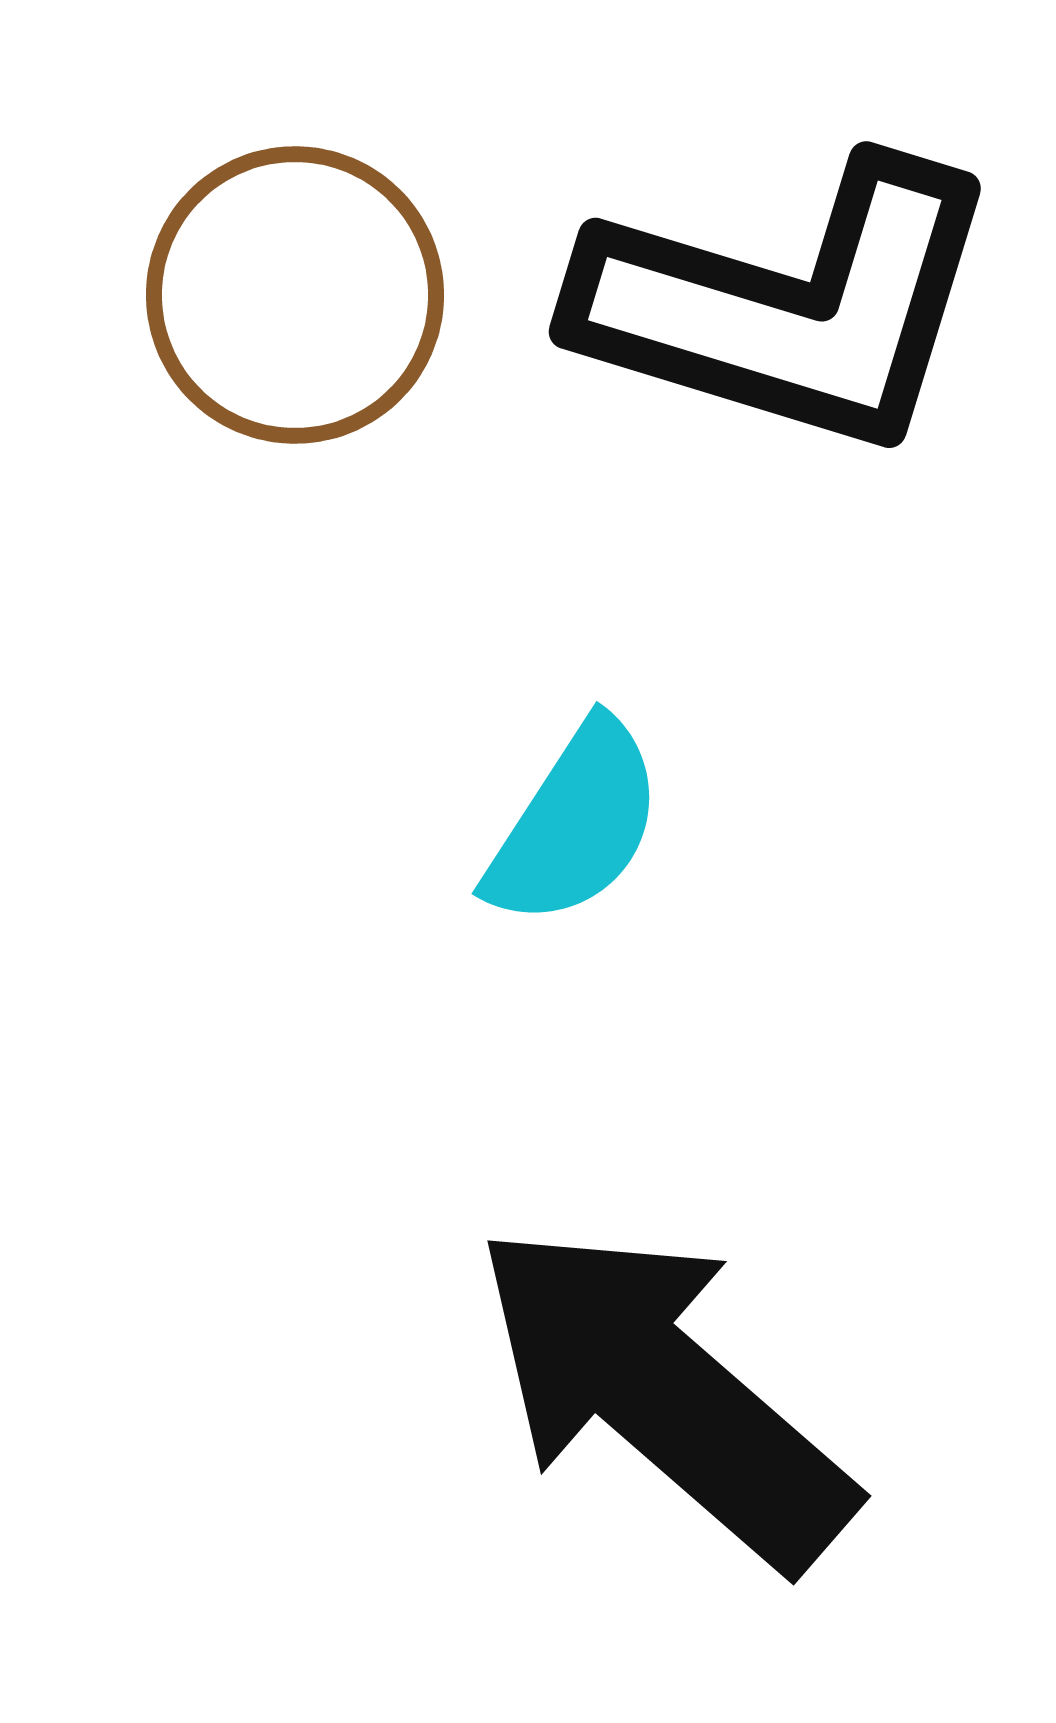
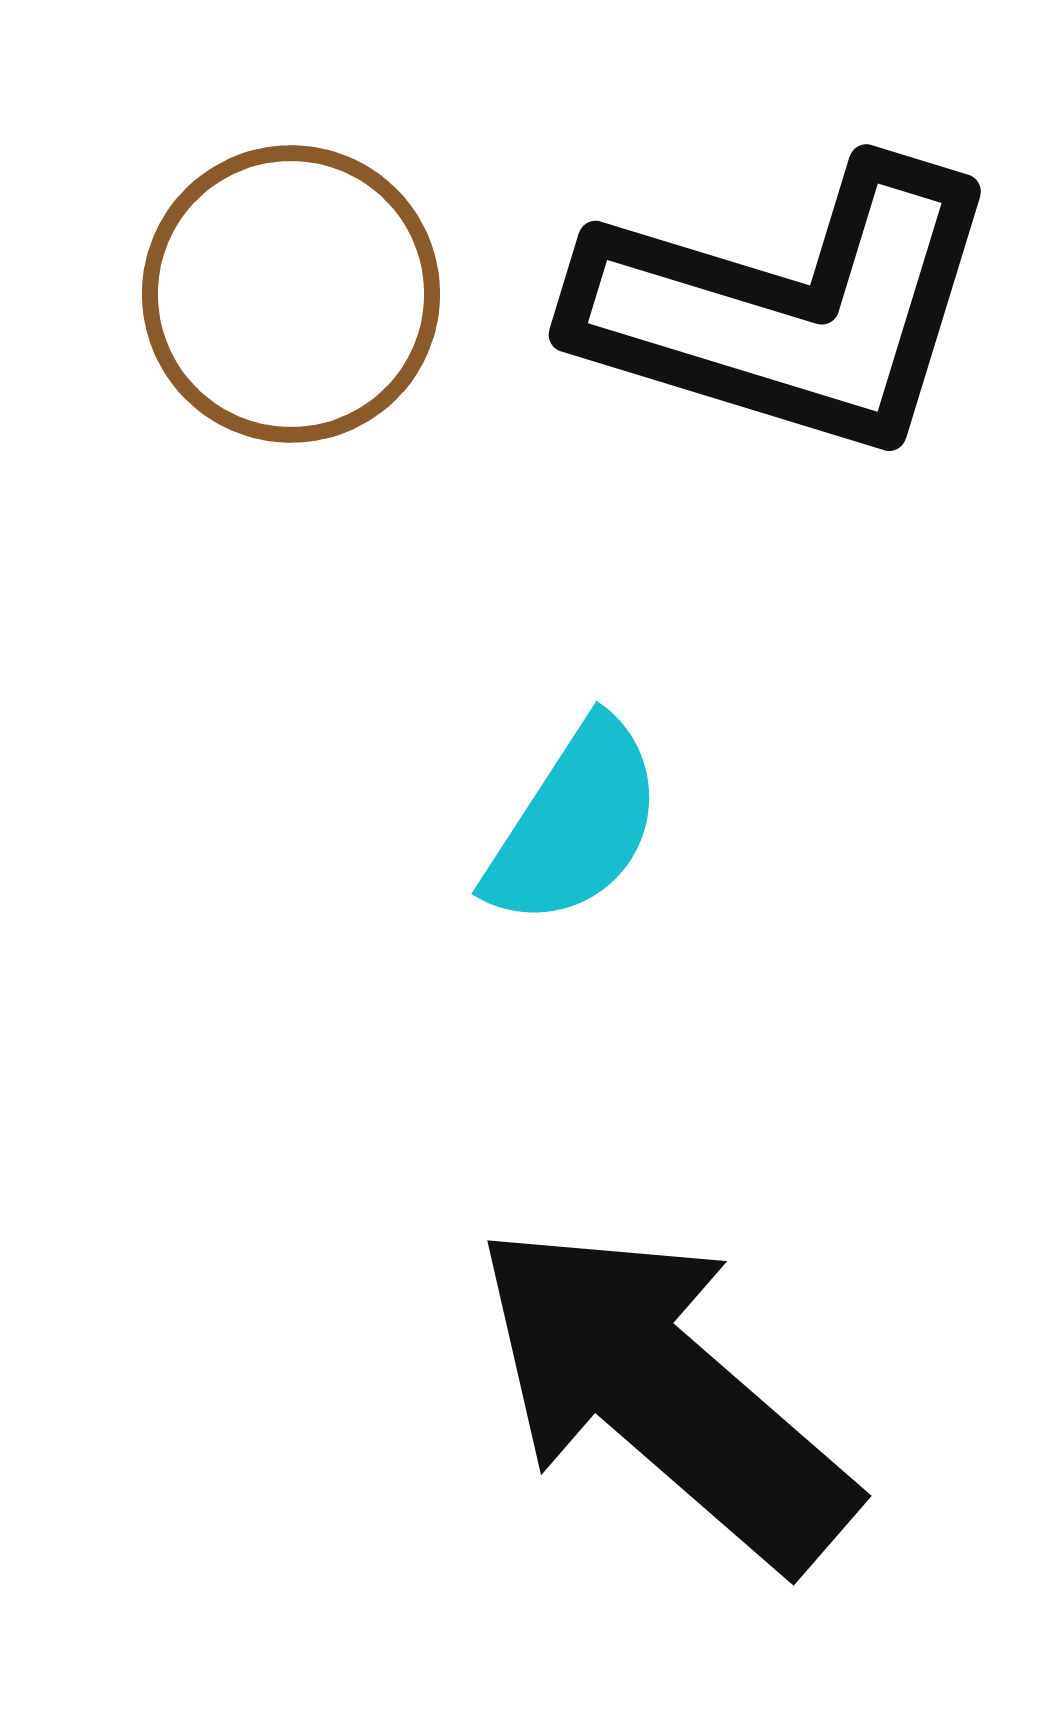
brown circle: moved 4 px left, 1 px up
black L-shape: moved 3 px down
